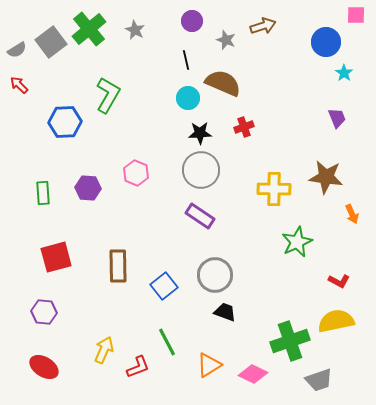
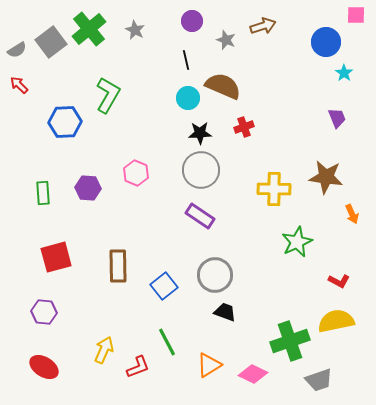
brown semicircle at (223, 83): moved 3 px down
